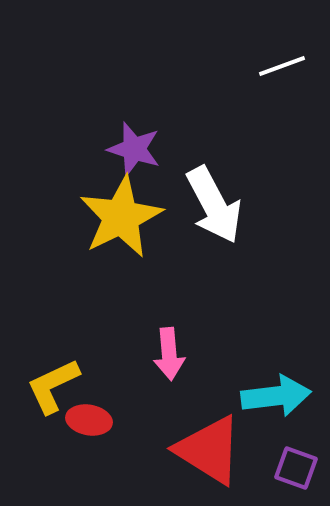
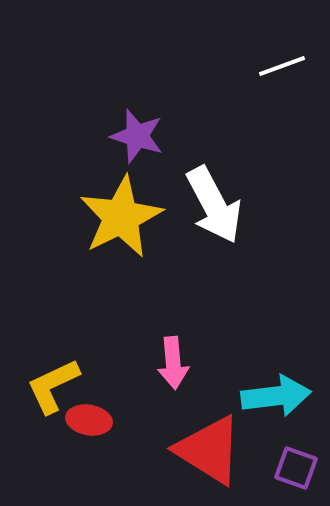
purple star: moved 3 px right, 13 px up
pink arrow: moved 4 px right, 9 px down
